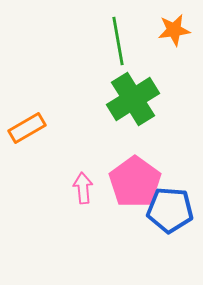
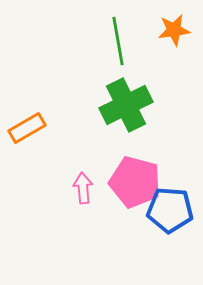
green cross: moved 7 px left, 6 px down; rotated 6 degrees clockwise
pink pentagon: rotated 21 degrees counterclockwise
